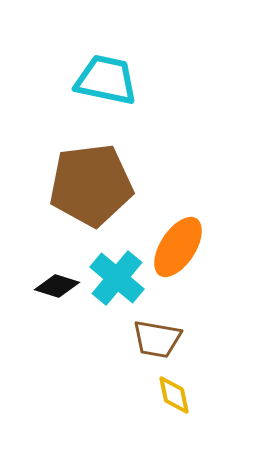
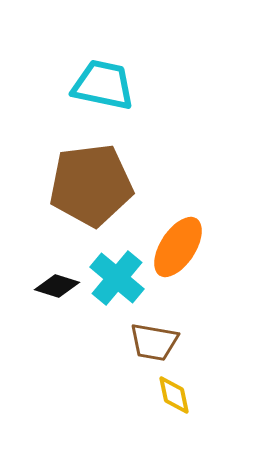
cyan trapezoid: moved 3 px left, 5 px down
brown trapezoid: moved 3 px left, 3 px down
